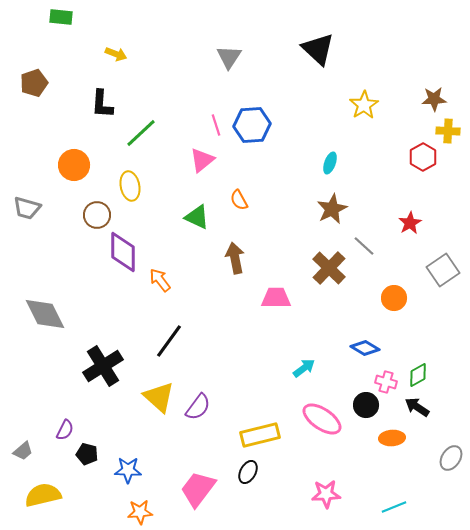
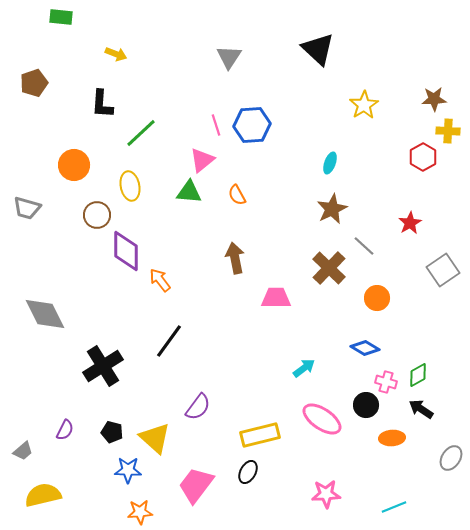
orange semicircle at (239, 200): moved 2 px left, 5 px up
green triangle at (197, 217): moved 8 px left, 25 px up; rotated 20 degrees counterclockwise
purple diamond at (123, 252): moved 3 px right, 1 px up
orange circle at (394, 298): moved 17 px left
yellow triangle at (159, 397): moved 4 px left, 41 px down
black arrow at (417, 407): moved 4 px right, 2 px down
black pentagon at (87, 454): moved 25 px right, 22 px up
pink trapezoid at (198, 489): moved 2 px left, 4 px up
